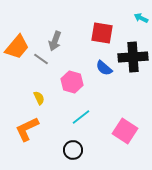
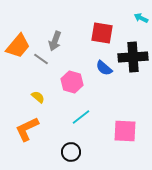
orange trapezoid: moved 1 px right, 1 px up
yellow semicircle: moved 1 px left, 1 px up; rotated 24 degrees counterclockwise
pink square: rotated 30 degrees counterclockwise
black circle: moved 2 px left, 2 px down
